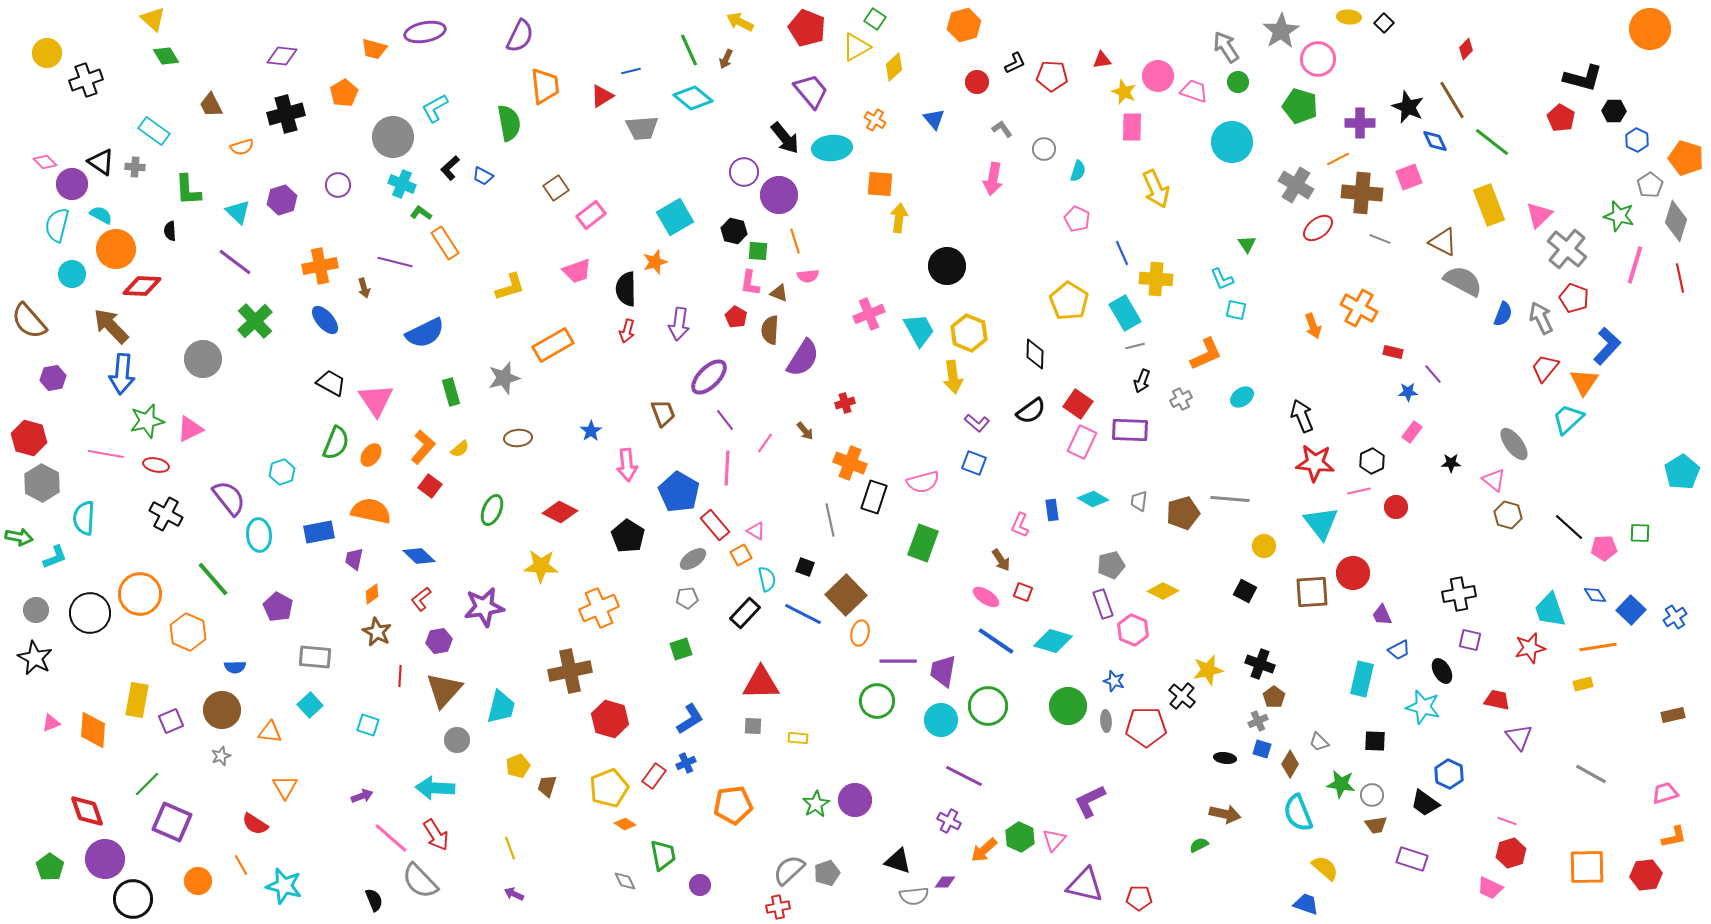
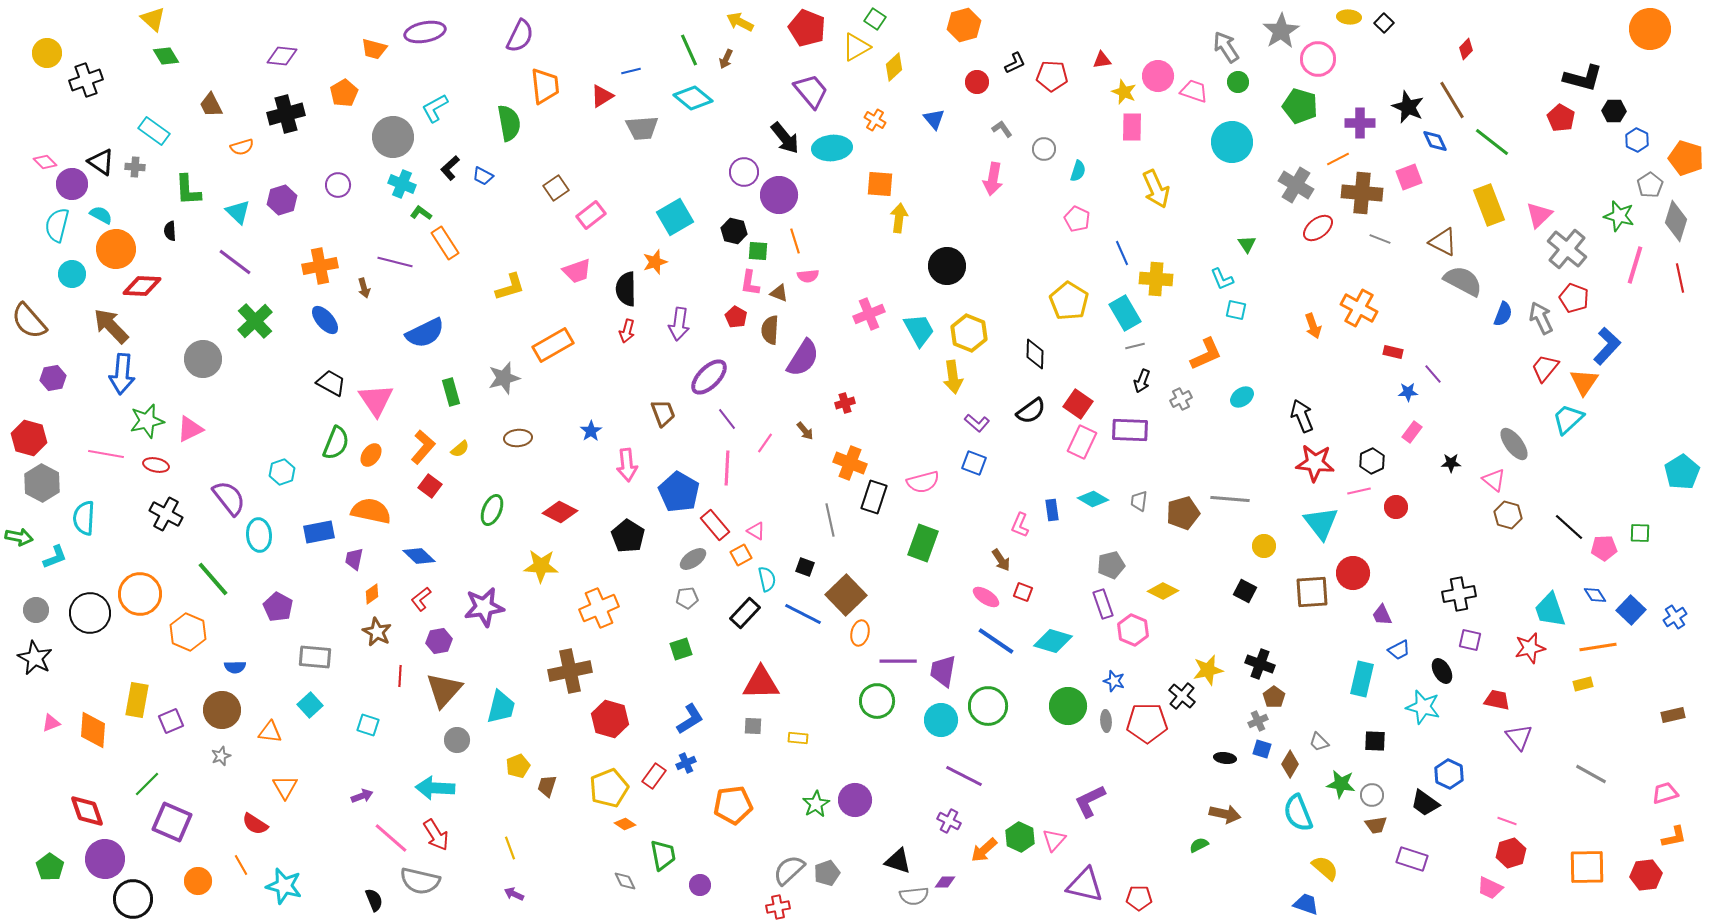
purple line at (725, 420): moved 2 px right, 1 px up
red pentagon at (1146, 727): moved 1 px right, 4 px up
gray semicircle at (420, 881): rotated 33 degrees counterclockwise
